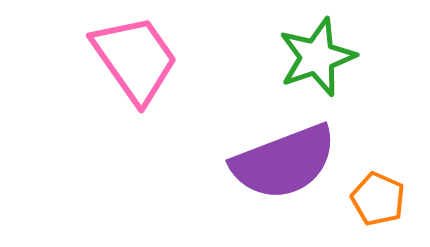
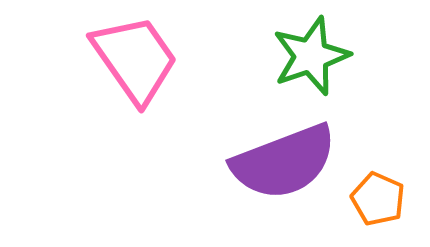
green star: moved 6 px left, 1 px up
